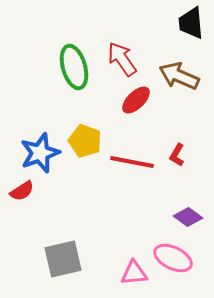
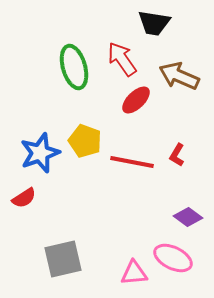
black trapezoid: moved 37 px left; rotated 76 degrees counterclockwise
red semicircle: moved 2 px right, 7 px down
